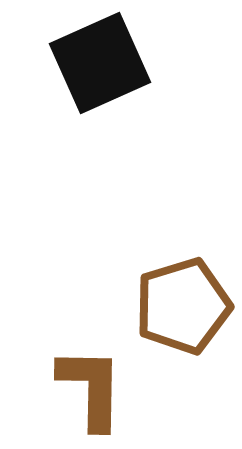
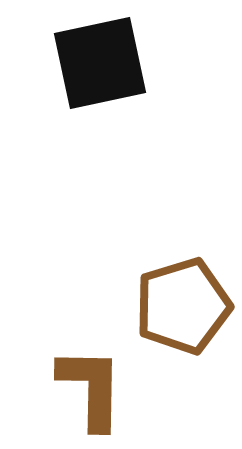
black square: rotated 12 degrees clockwise
